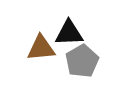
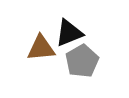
black triangle: rotated 20 degrees counterclockwise
